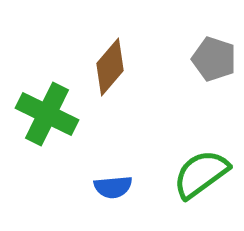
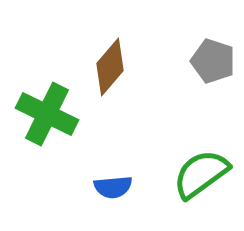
gray pentagon: moved 1 px left, 2 px down
